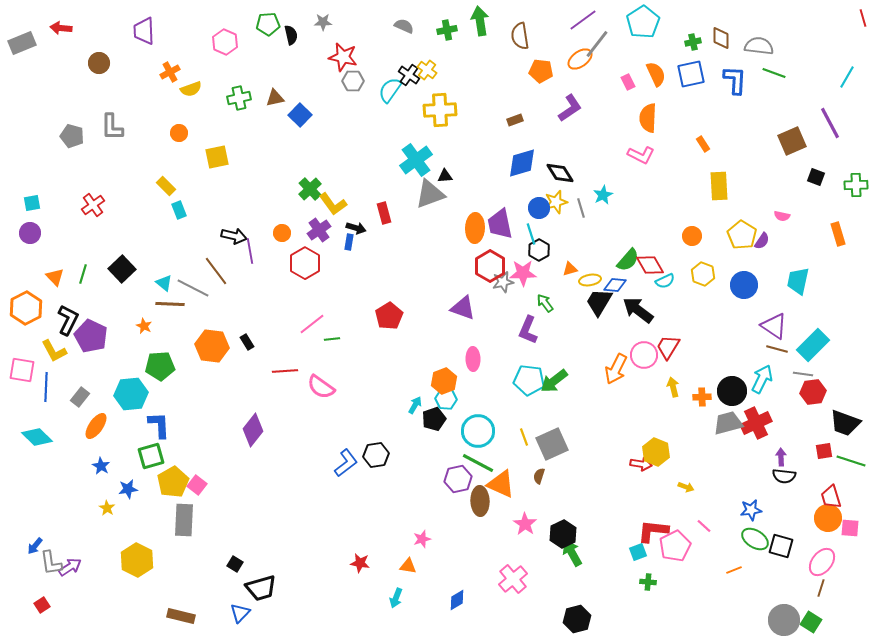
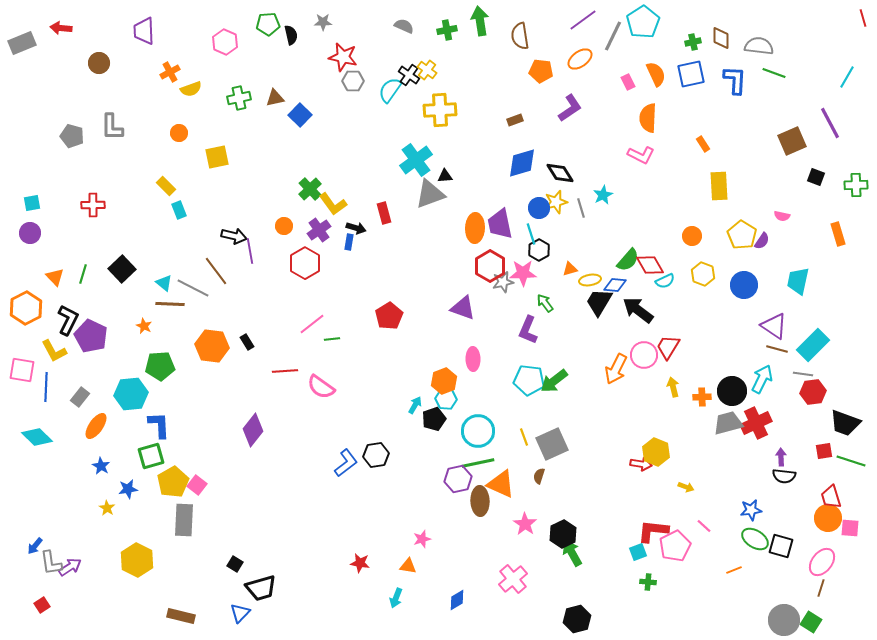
gray line at (597, 44): moved 16 px right, 8 px up; rotated 12 degrees counterclockwise
red cross at (93, 205): rotated 35 degrees clockwise
orange circle at (282, 233): moved 2 px right, 7 px up
green line at (478, 463): rotated 40 degrees counterclockwise
